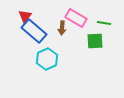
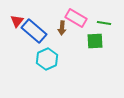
red triangle: moved 8 px left, 5 px down
